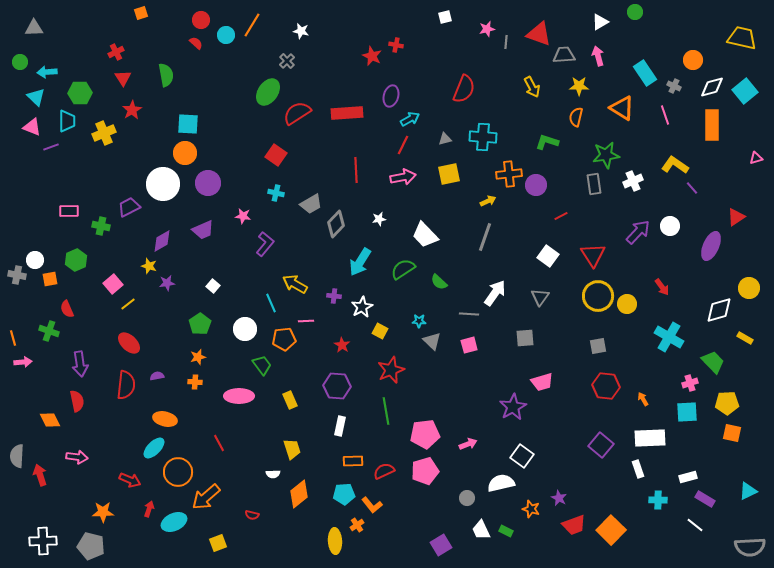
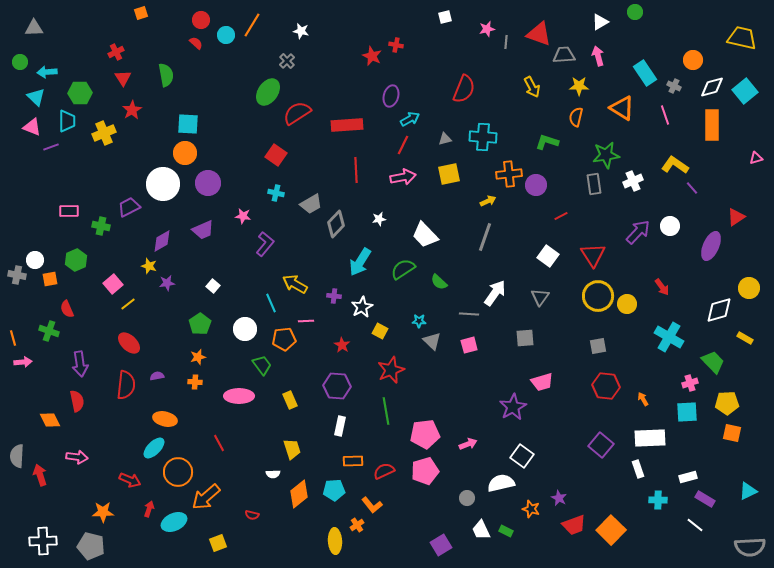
red rectangle at (347, 113): moved 12 px down
cyan pentagon at (344, 494): moved 10 px left, 4 px up
